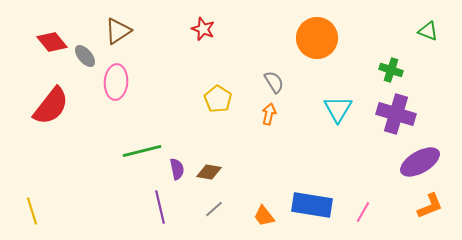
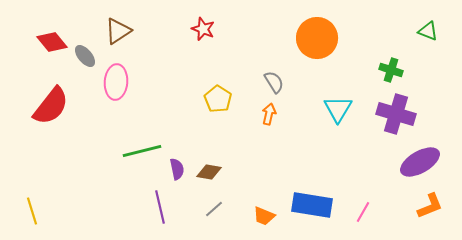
orange trapezoid: rotated 30 degrees counterclockwise
